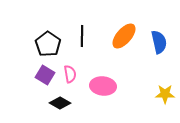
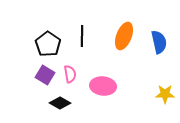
orange ellipse: rotated 20 degrees counterclockwise
